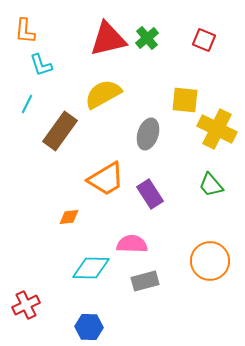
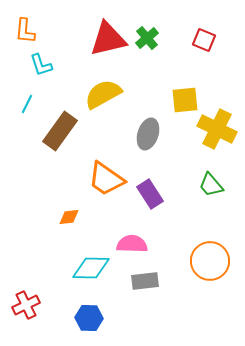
yellow square: rotated 12 degrees counterclockwise
orange trapezoid: rotated 66 degrees clockwise
gray rectangle: rotated 8 degrees clockwise
blue hexagon: moved 9 px up
